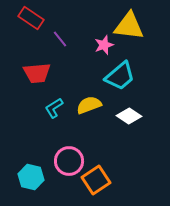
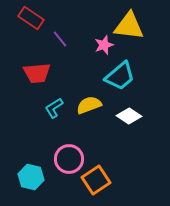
pink circle: moved 2 px up
